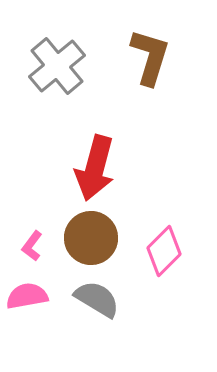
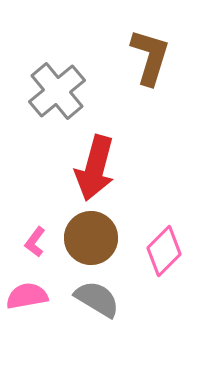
gray cross: moved 25 px down
pink L-shape: moved 3 px right, 4 px up
